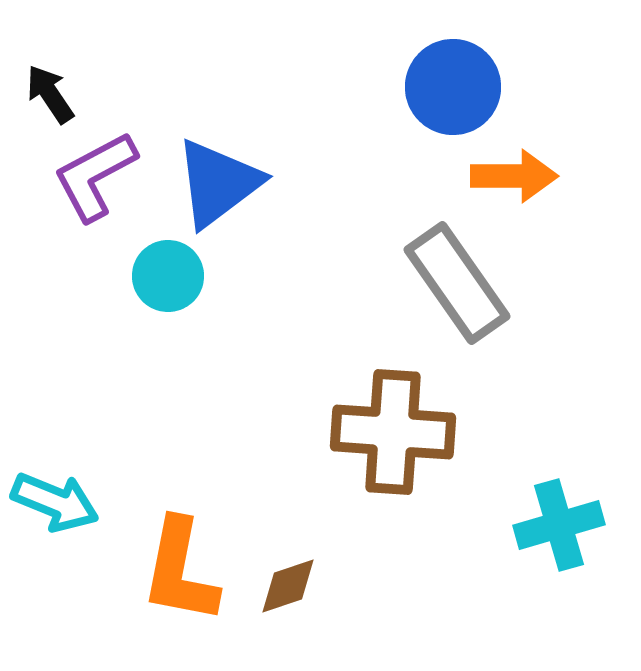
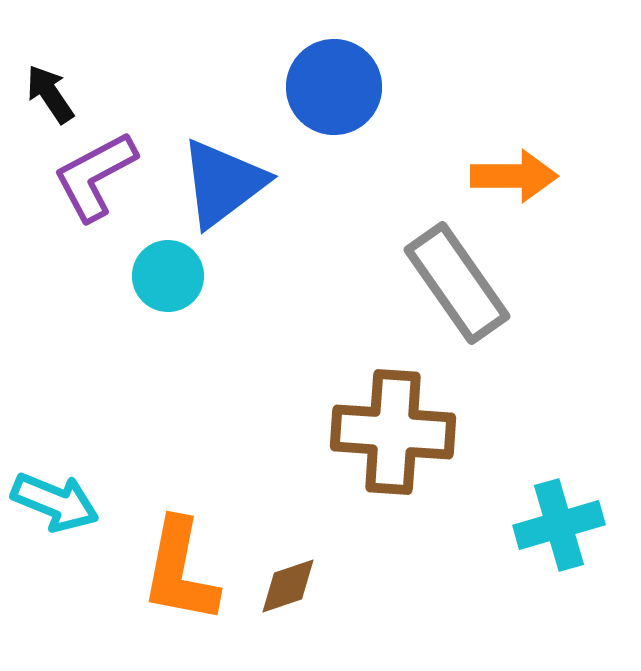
blue circle: moved 119 px left
blue triangle: moved 5 px right
